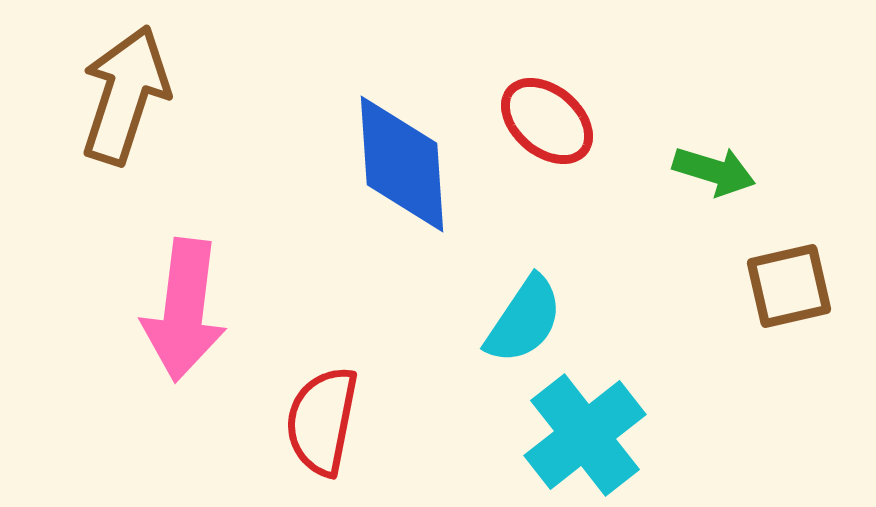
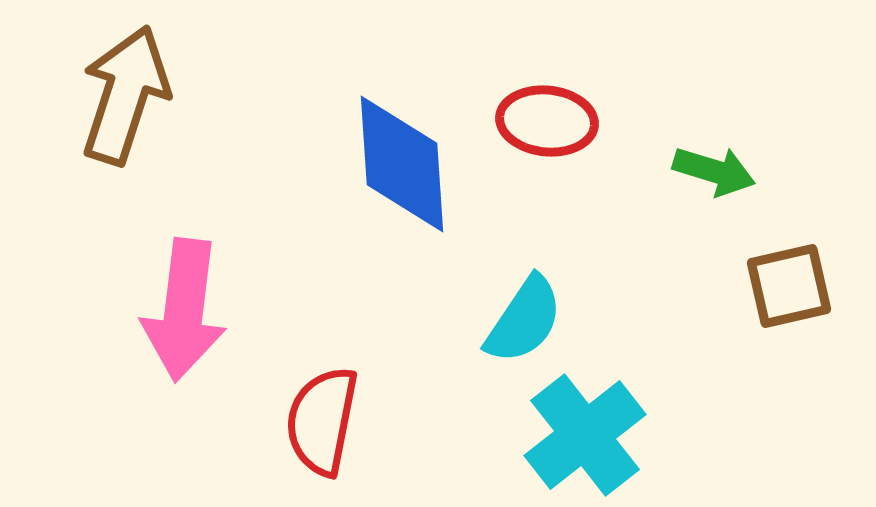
red ellipse: rotated 34 degrees counterclockwise
